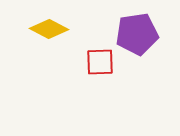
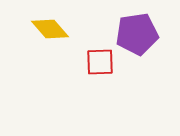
yellow diamond: moved 1 px right; rotated 21 degrees clockwise
